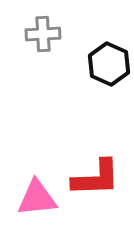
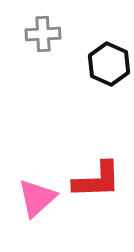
red L-shape: moved 1 px right, 2 px down
pink triangle: rotated 36 degrees counterclockwise
